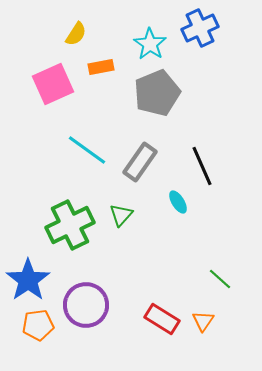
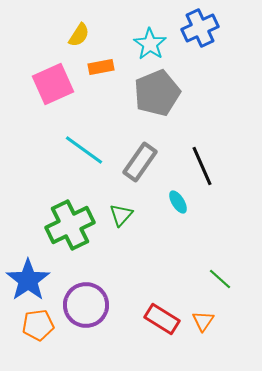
yellow semicircle: moved 3 px right, 1 px down
cyan line: moved 3 px left
